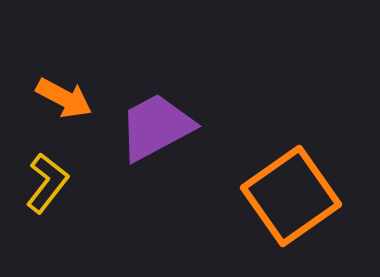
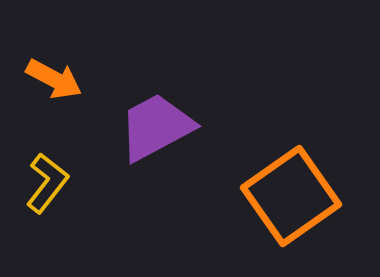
orange arrow: moved 10 px left, 19 px up
